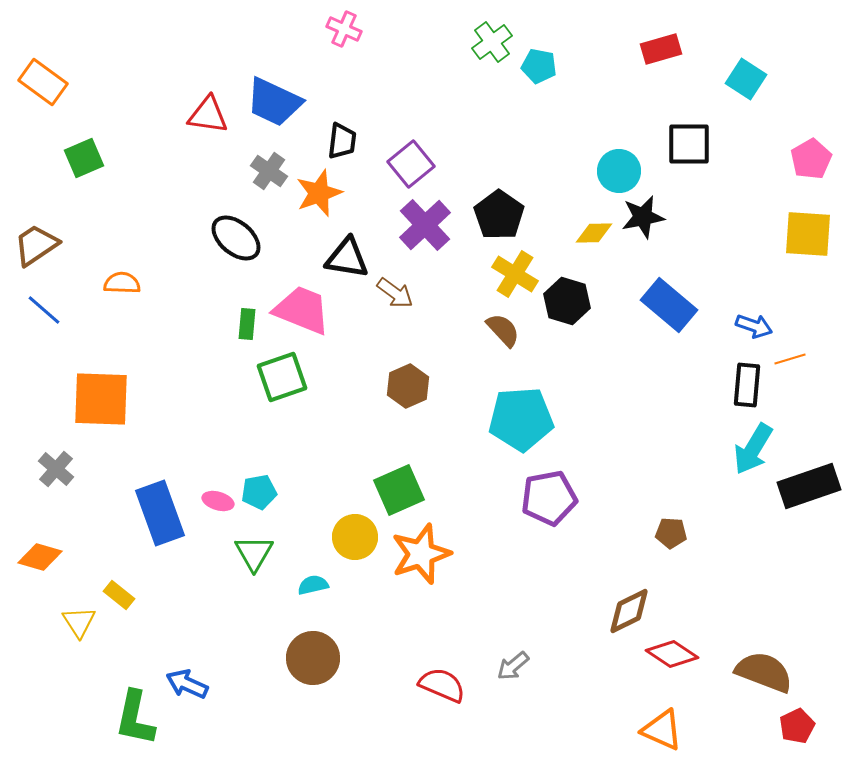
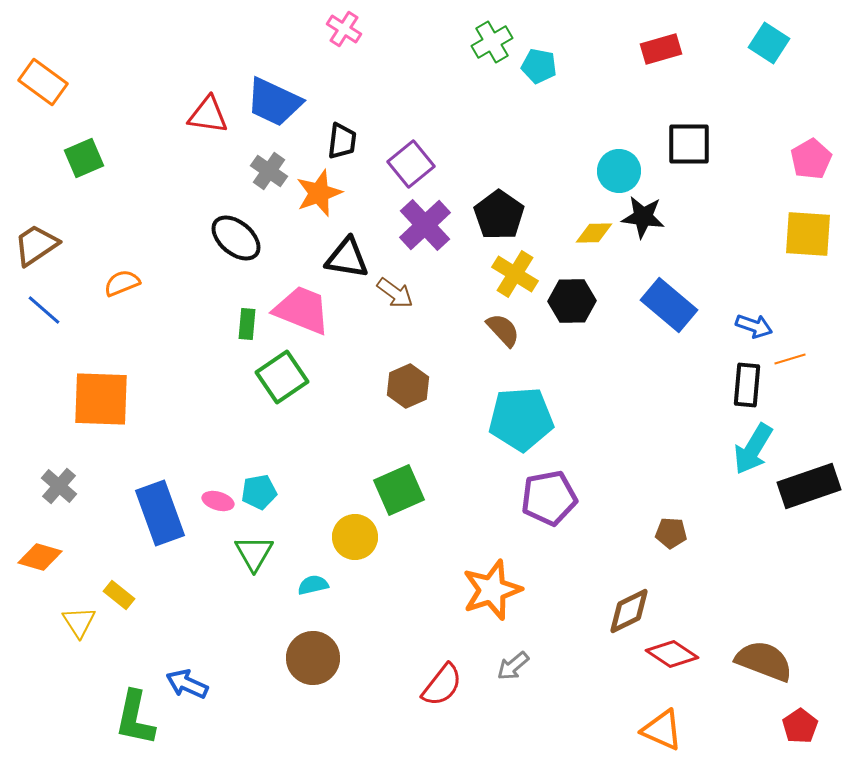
pink cross at (344, 29): rotated 8 degrees clockwise
green cross at (492, 42): rotated 6 degrees clockwise
cyan square at (746, 79): moved 23 px right, 36 px up
black star at (643, 217): rotated 18 degrees clockwise
orange semicircle at (122, 283): rotated 24 degrees counterclockwise
black hexagon at (567, 301): moved 5 px right; rotated 18 degrees counterclockwise
green square at (282, 377): rotated 15 degrees counterclockwise
gray cross at (56, 469): moved 3 px right, 17 px down
orange star at (421, 554): moved 71 px right, 36 px down
brown semicircle at (764, 672): moved 11 px up
red semicircle at (442, 685): rotated 105 degrees clockwise
red pentagon at (797, 726): moved 3 px right; rotated 8 degrees counterclockwise
